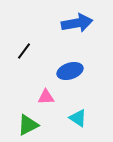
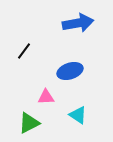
blue arrow: moved 1 px right
cyan triangle: moved 3 px up
green triangle: moved 1 px right, 2 px up
